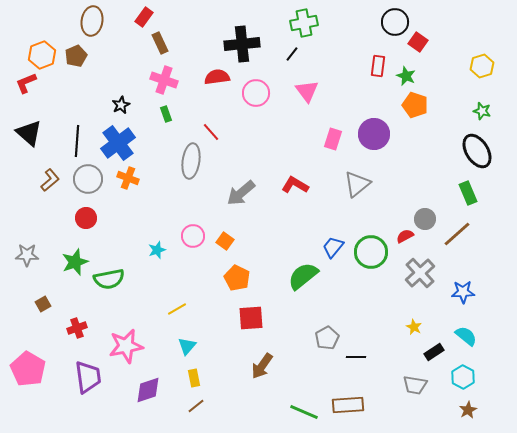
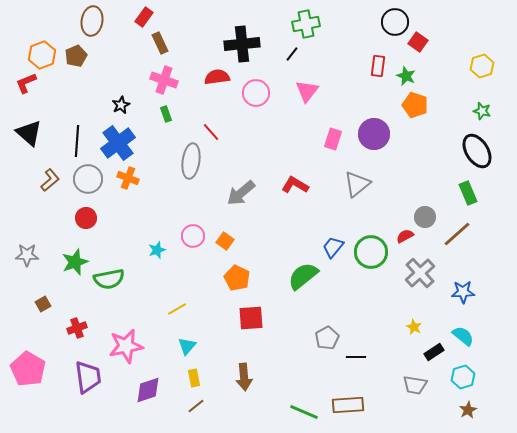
green cross at (304, 23): moved 2 px right, 1 px down
pink triangle at (307, 91): rotated 15 degrees clockwise
gray circle at (425, 219): moved 2 px up
cyan semicircle at (466, 336): moved 3 px left
brown arrow at (262, 366): moved 18 px left, 11 px down; rotated 40 degrees counterclockwise
cyan hexagon at (463, 377): rotated 15 degrees clockwise
